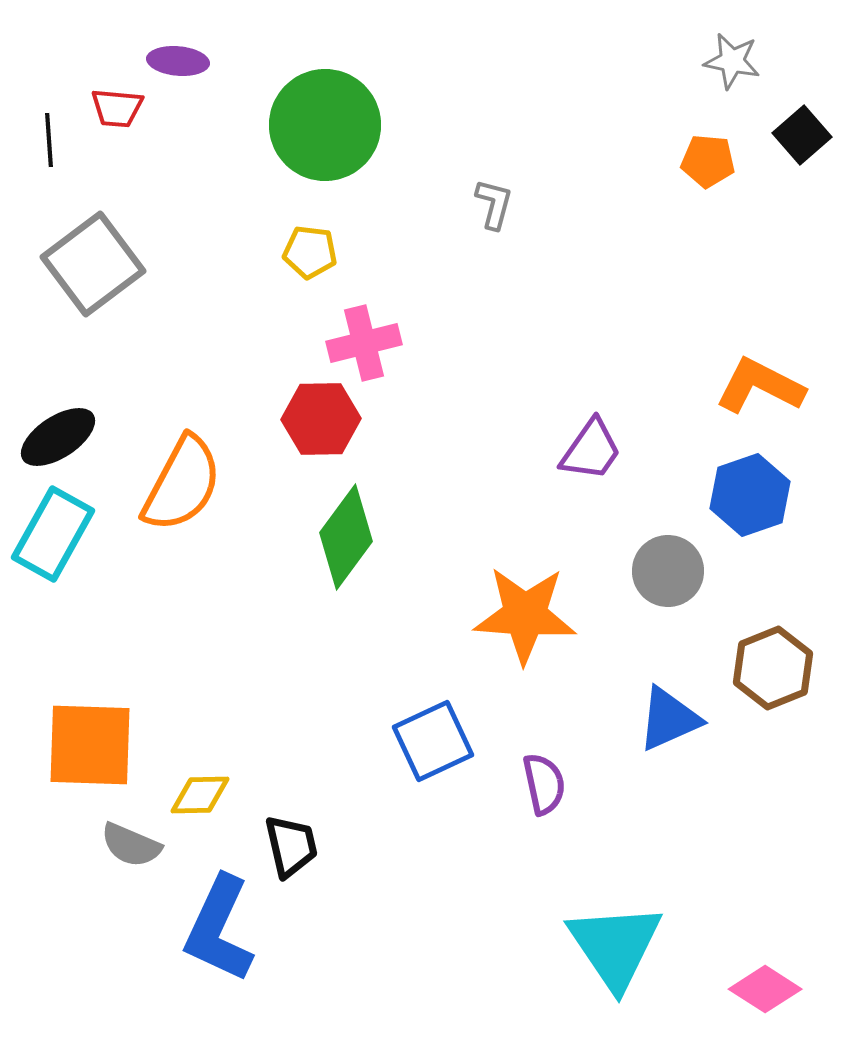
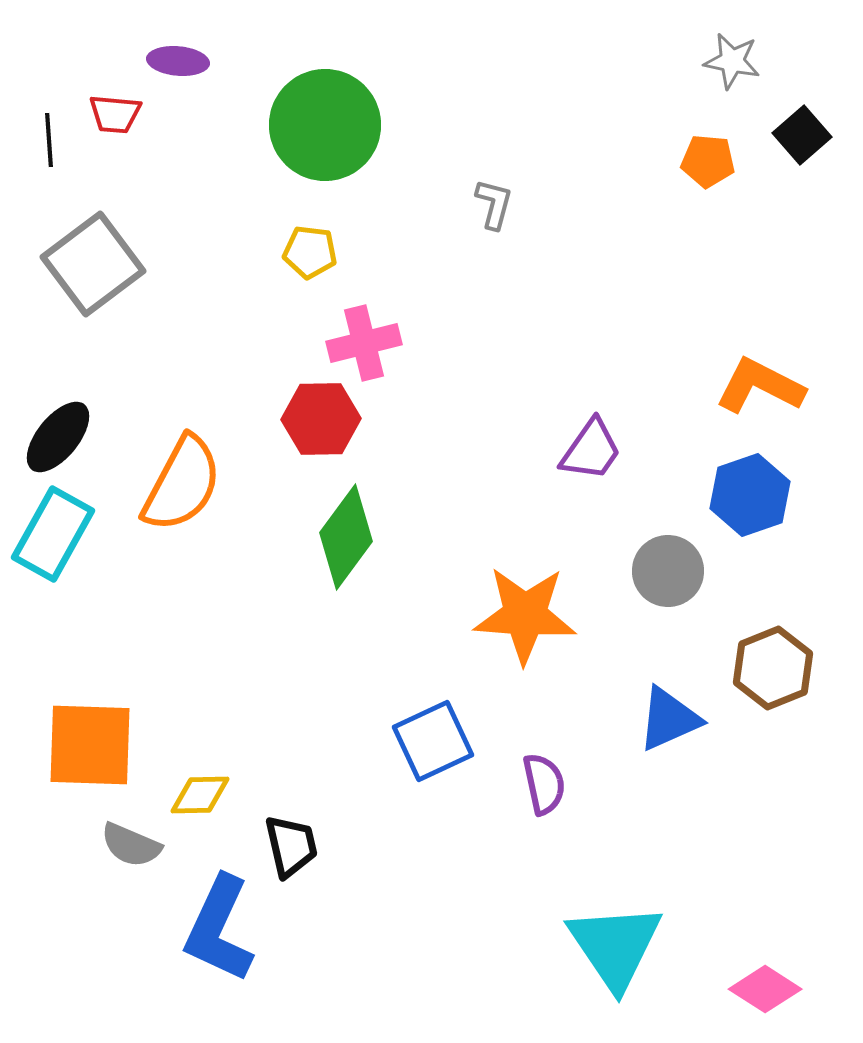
red trapezoid: moved 2 px left, 6 px down
black ellipse: rotated 18 degrees counterclockwise
